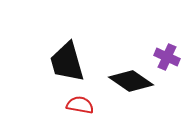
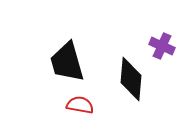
purple cross: moved 5 px left, 11 px up
black diamond: moved 2 px up; rotated 60 degrees clockwise
